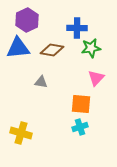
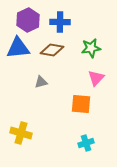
purple hexagon: moved 1 px right
blue cross: moved 17 px left, 6 px up
gray triangle: rotated 24 degrees counterclockwise
cyan cross: moved 6 px right, 16 px down
